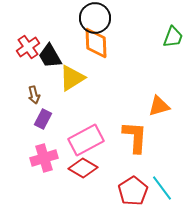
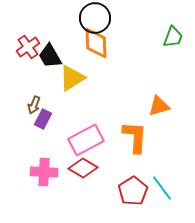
brown arrow: moved 10 px down; rotated 36 degrees clockwise
pink cross: moved 14 px down; rotated 20 degrees clockwise
